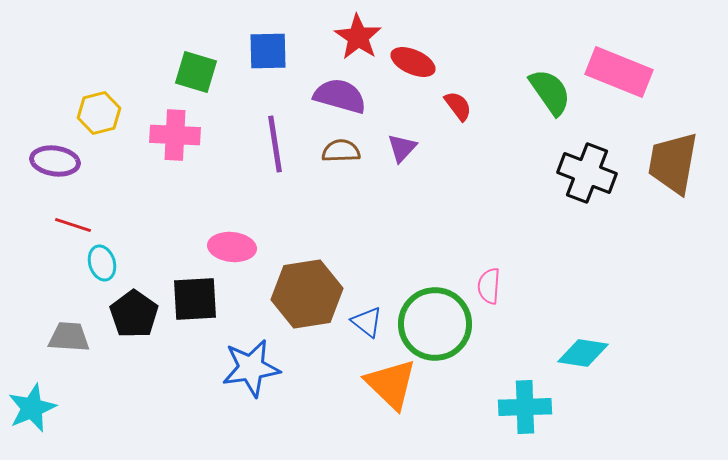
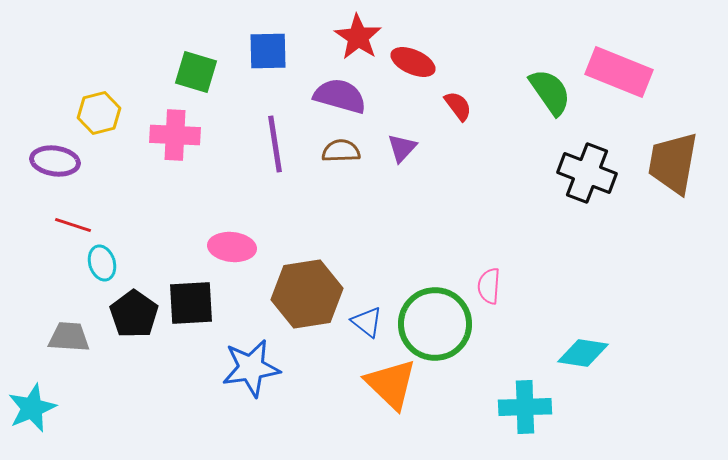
black square: moved 4 px left, 4 px down
